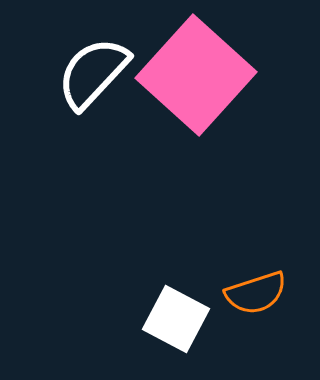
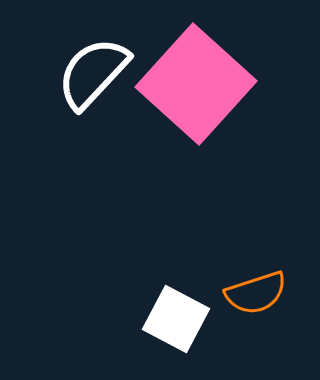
pink square: moved 9 px down
